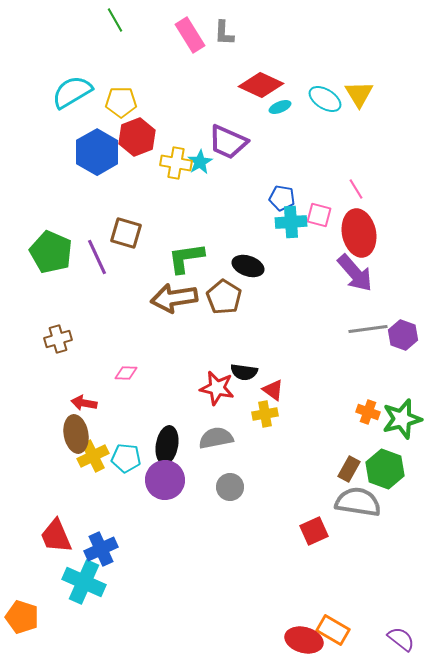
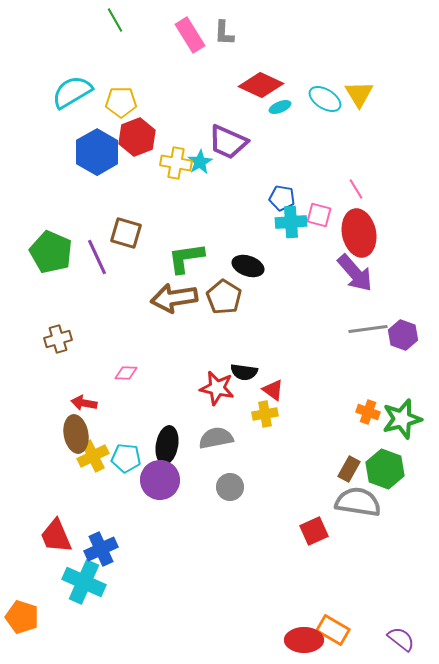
purple circle at (165, 480): moved 5 px left
red ellipse at (304, 640): rotated 15 degrees counterclockwise
